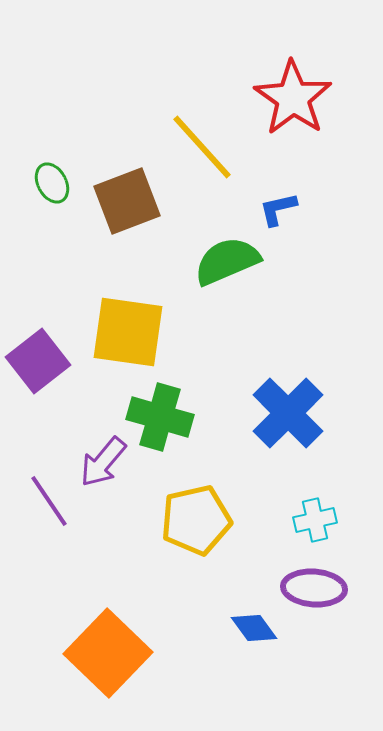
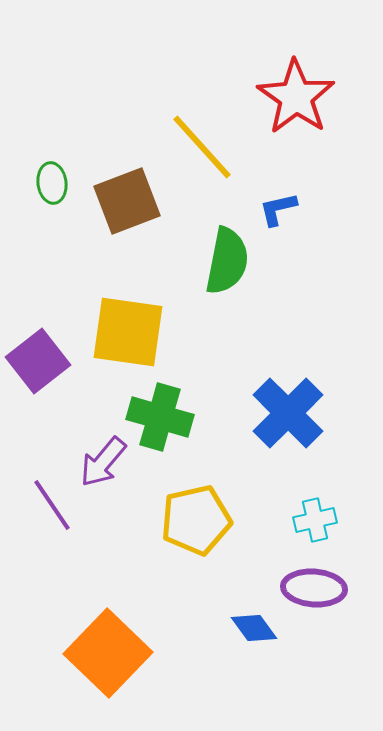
red star: moved 3 px right, 1 px up
green ellipse: rotated 21 degrees clockwise
green semicircle: rotated 124 degrees clockwise
purple line: moved 3 px right, 4 px down
